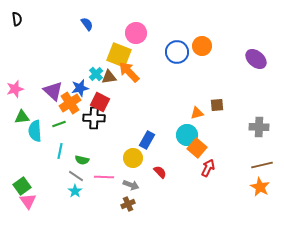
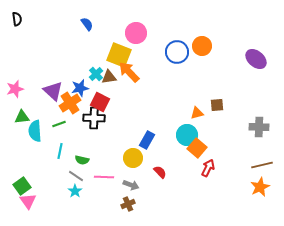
orange star: rotated 18 degrees clockwise
